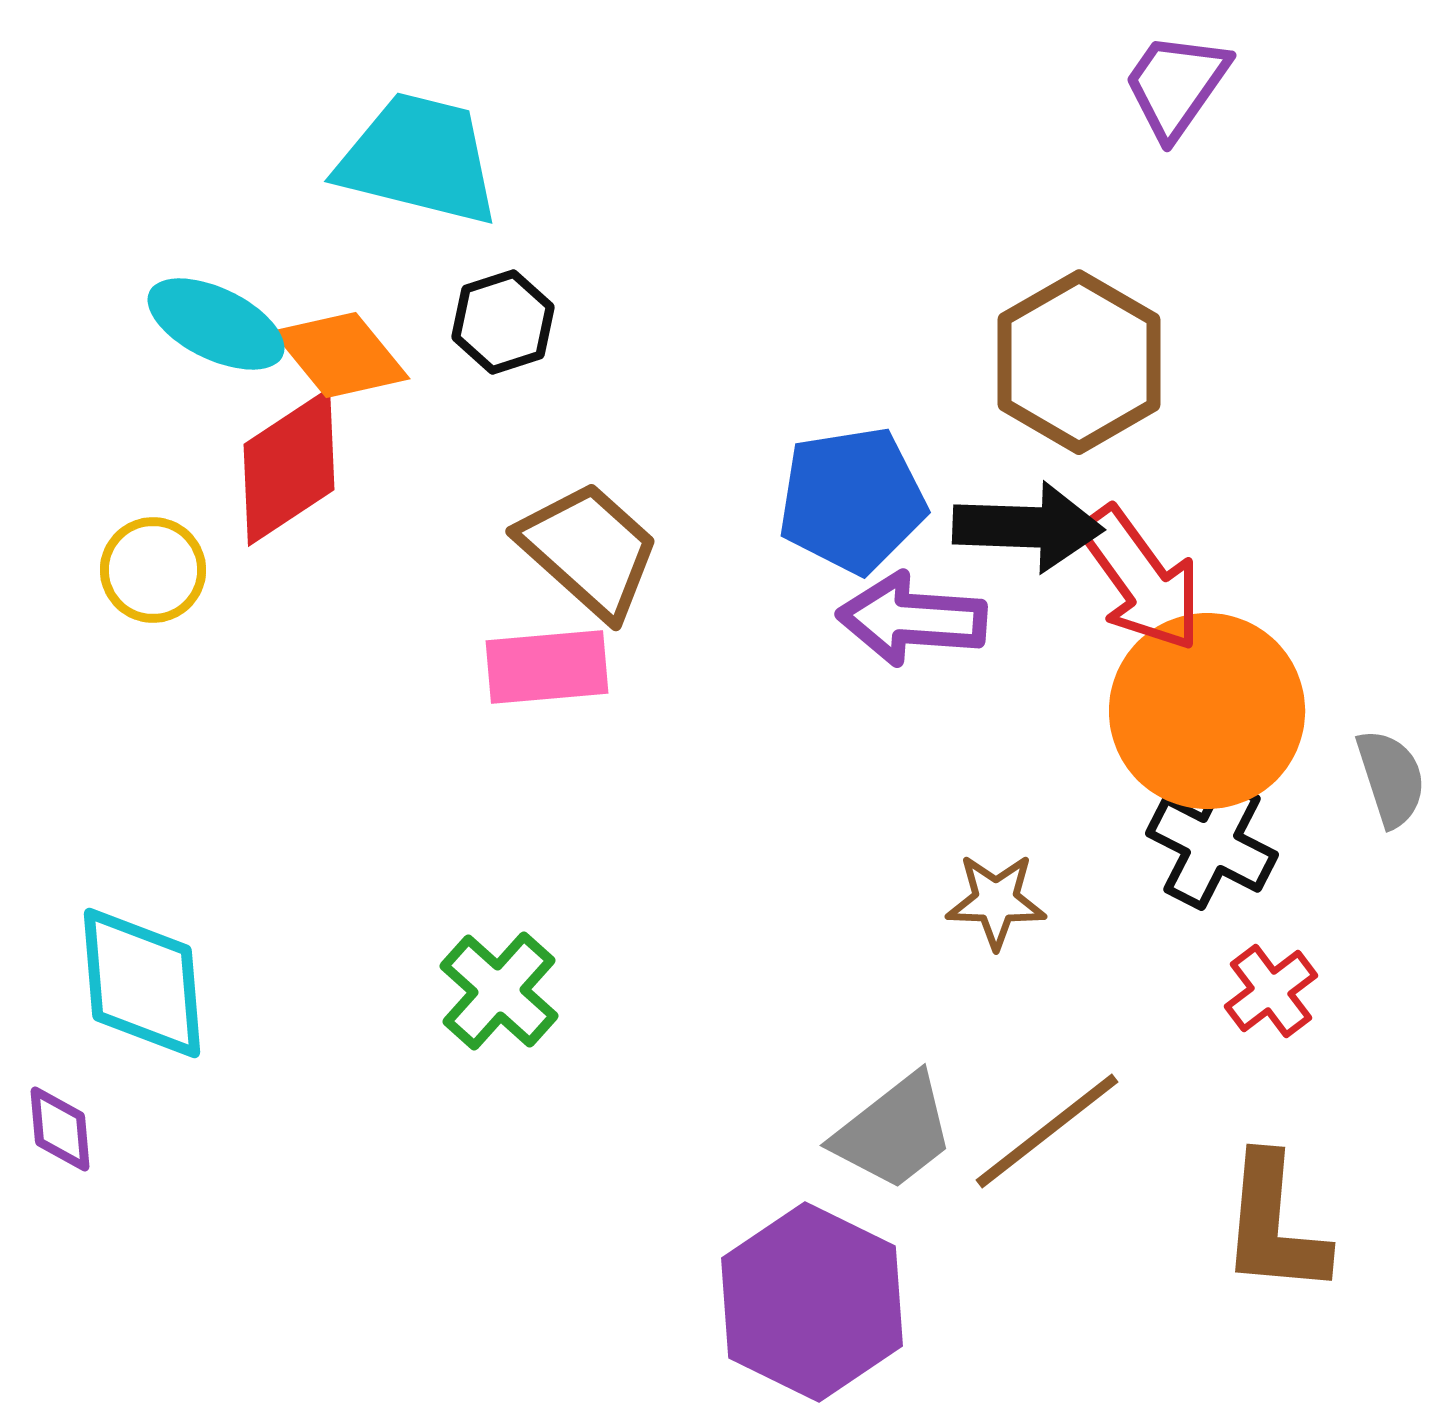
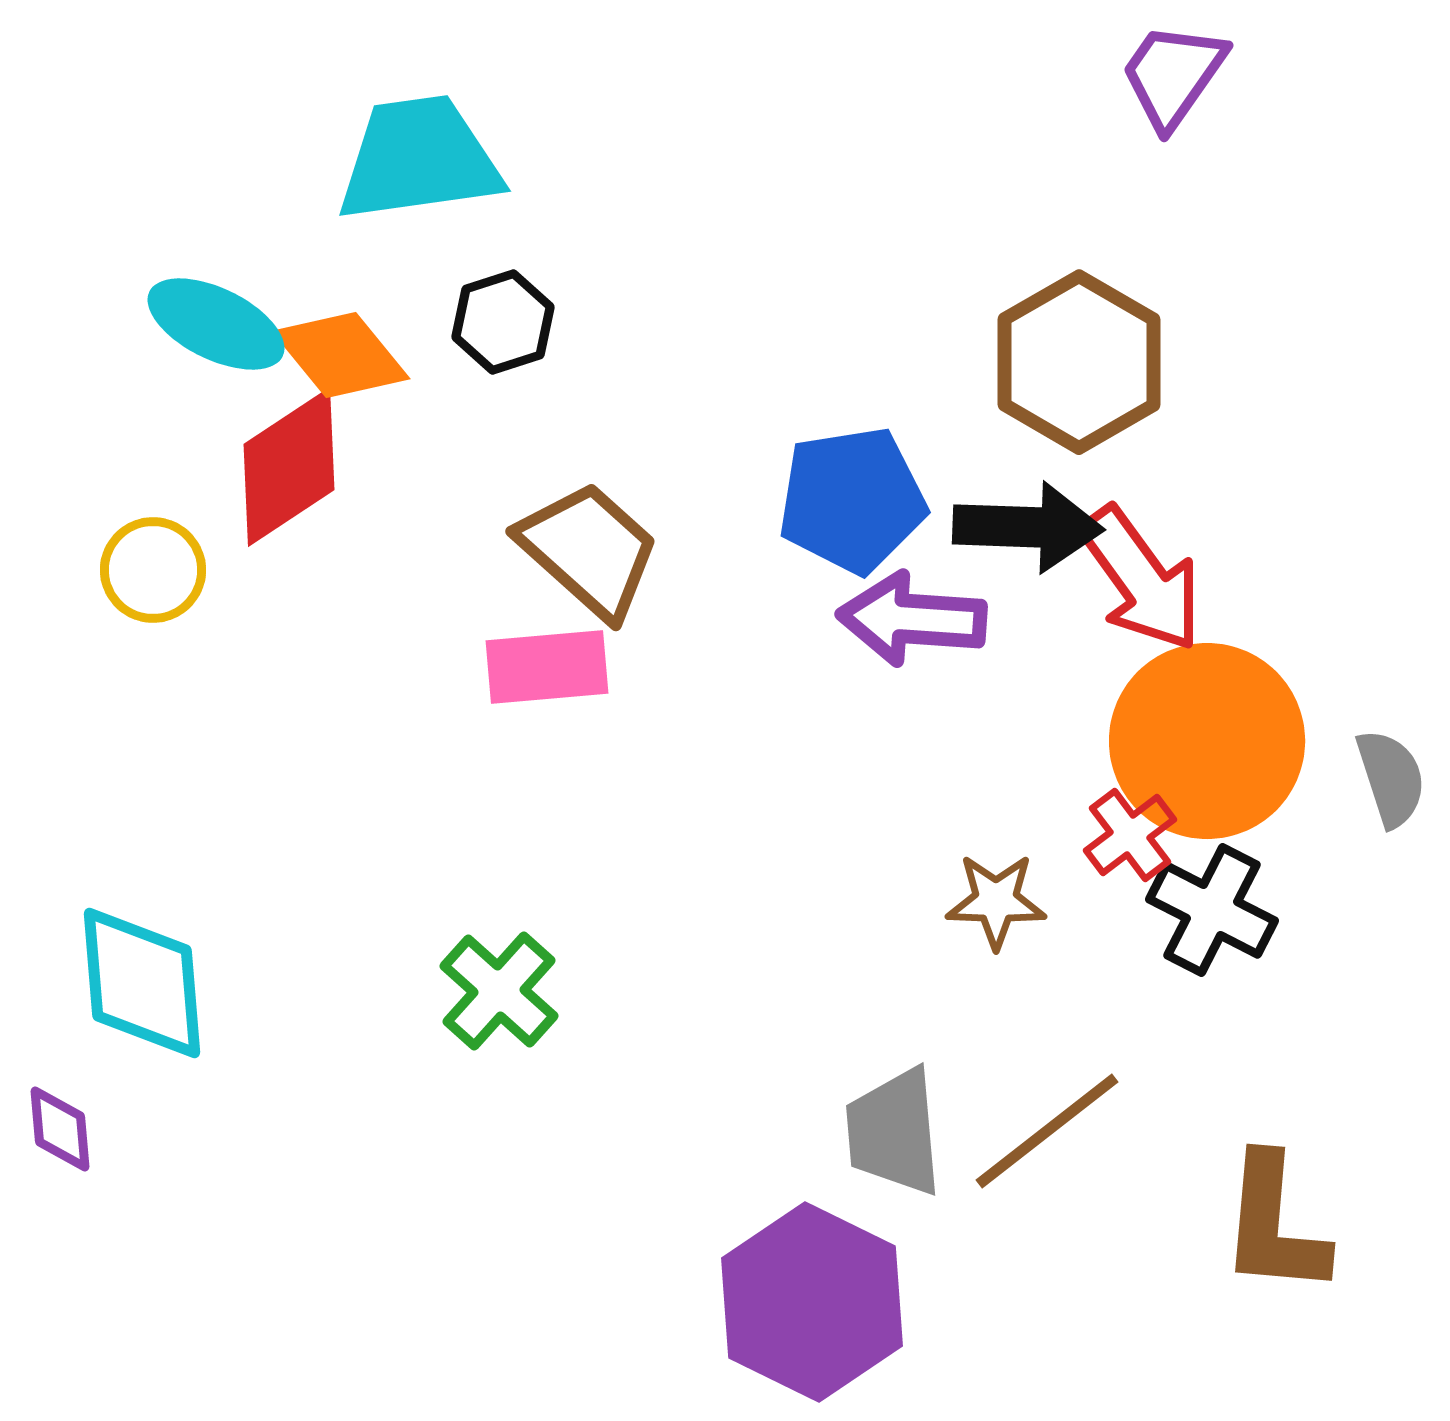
purple trapezoid: moved 3 px left, 10 px up
cyan trapezoid: rotated 22 degrees counterclockwise
orange circle: moved 30 px down
black cross: moved 66 px down
red cross: moved 141 px left, 156 px up
gray trapezoid: rotated 123 degrees clockwise
